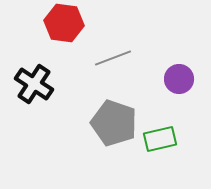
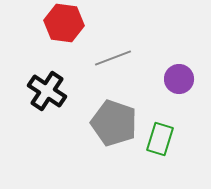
black cross: moved 13 px right, 7 px down
green rectangle: rotated 60 degrees counterclockwise
